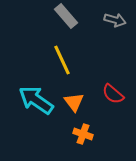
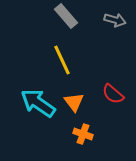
cyan arrow: moved 2 px right, 3 px down
